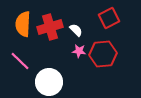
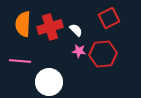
pink line: rotated 40 degrees counterclockwise
